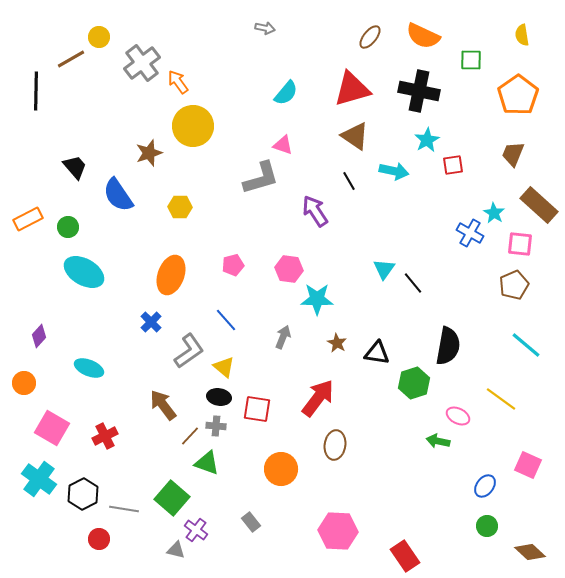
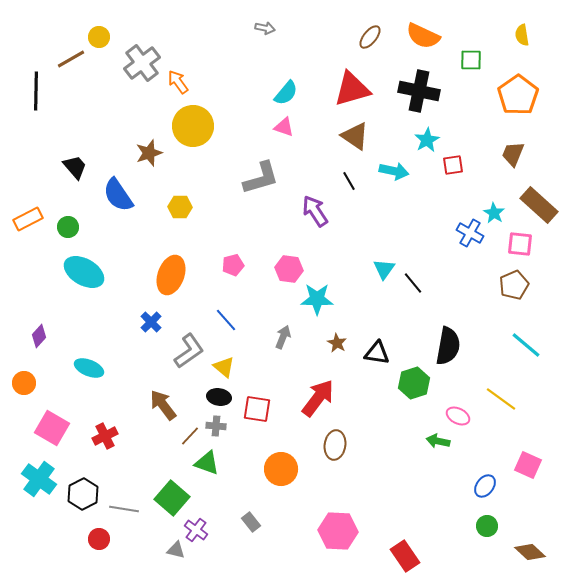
pink triangle at (283, 145): moved 1 px right, 18 px up
